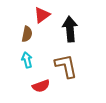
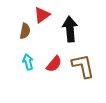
brown semicircle: moved 2 px left, 3 px up
cyan arrow: moved 1 px right, 2 px down
brown L-shape: moved 17 px right
red semicircle: moved 13 px right, 22 px up; rotated 30 degrees counterclockwise
